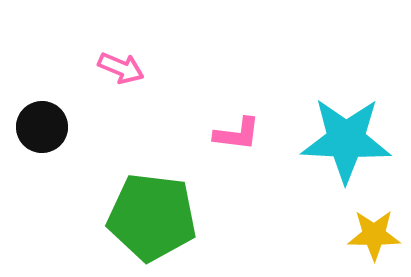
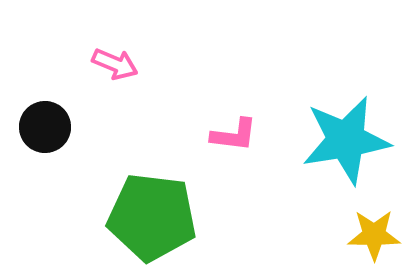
pink arrow: moved 6 px left, 4 px up
black circle: moved 3 px right
pink L-shape: moved 3 px left, 1 px down
cyan star: rotated 12 degrees counterclockwise
